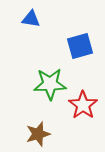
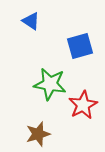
blue triangle: moved 2 px down; rotated 24 degrees clockwise
green star: rotated 12 degrees clockwise
red star: rotated 8 degrees clockwise
